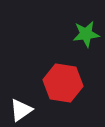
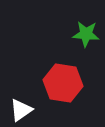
green star: rotated 12 degrees clockwise
